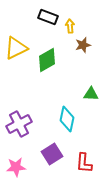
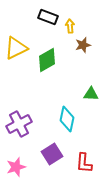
pink star: rotated 12 degrees counterclockwise
